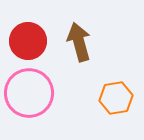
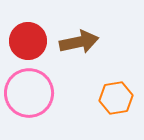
brown arrow: rotated 93 degrees clockwise
